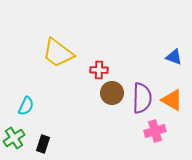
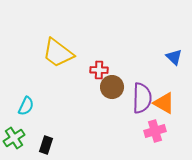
blue triangle: rotated 24 degrees clockwise
brown circle: moved 6 px up
orange triangle: moved 8 px left, 3 px down
black rectangle: moved 3 px right, 1 px down
